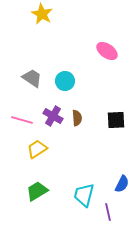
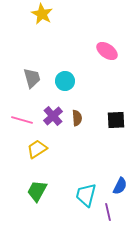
gray trapezoid: rotated 40 degrees clockwise
purple cross: rotated 18 degrees clockwise
blue semicircle: moved 2 px left, 2 px down
green trapezoid: rotated 30 degrees counterclockwise
cyan trapezoid: moved 2 px right
